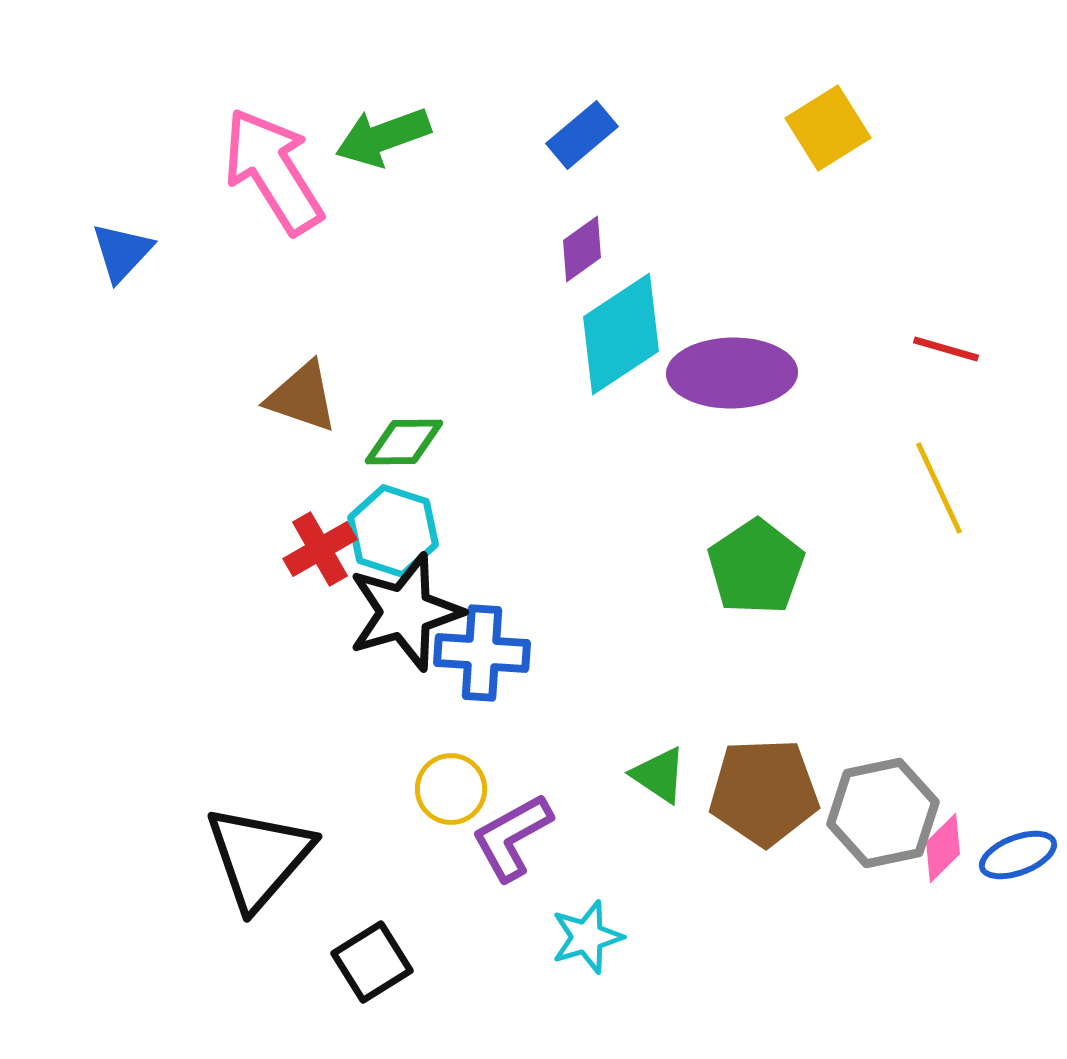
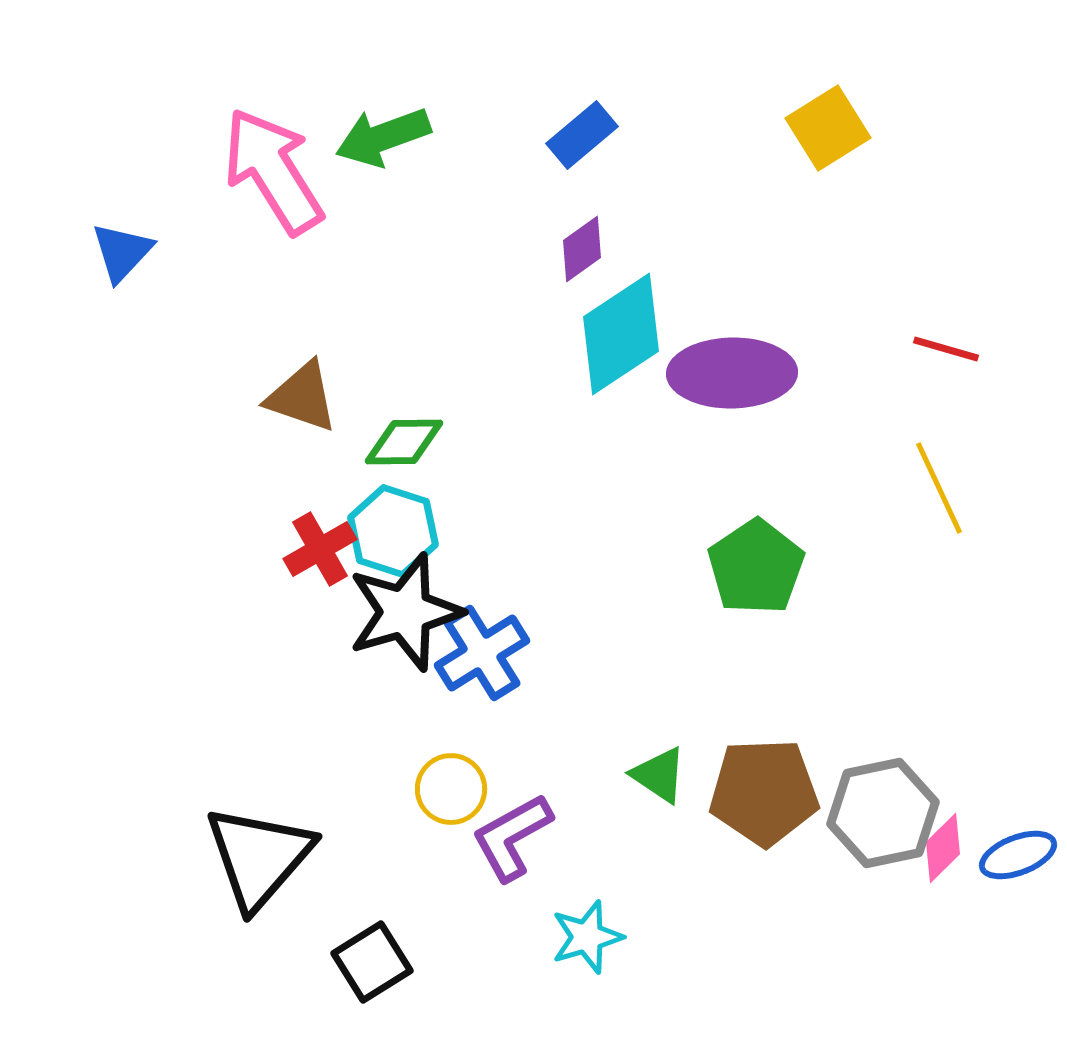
blue cross: rotated 36 degrees counterclockwise
